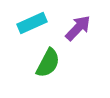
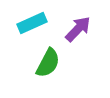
purple arrow: moved 1 px down
